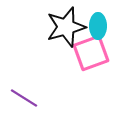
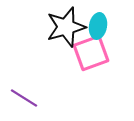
cyan ellipse: rotated 10 degrees clockwise
